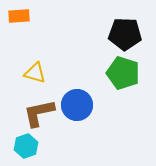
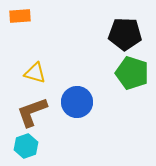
orange rectangle: moved 1 px right
green pentagon: moved 9 px right
blue circle: moved 3 px up
brown L-shape: moved 7 px left, 1 px up; rotated 8 degrees counterclockwise
